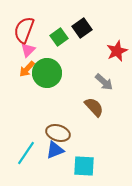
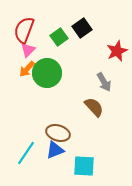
gray arrow: rotated 18 degrees clockwise
